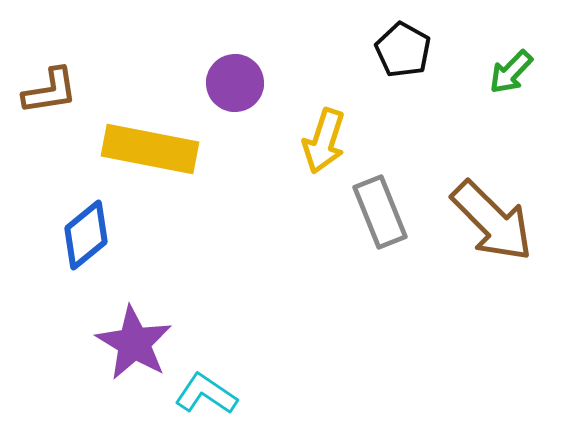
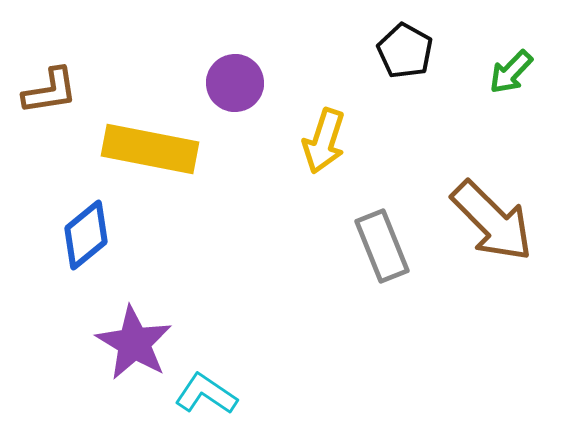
black pentagon: moved 2 px right, 1 px down
gray rectangle: moved 2 px right, 34 px down
